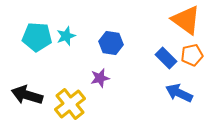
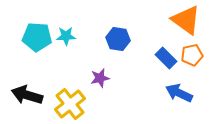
cyan star: rotated 18 degrees clockwise
blue hexagon: moved 7 px right, 4 px up
